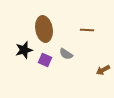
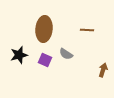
brown ellipse: rotated 15 degrees clockwise
black star: moved 5 px left, 5 px down
brown arrow: rotated 136 degrees clockwise
